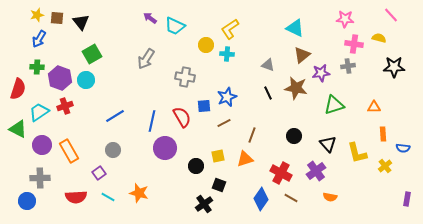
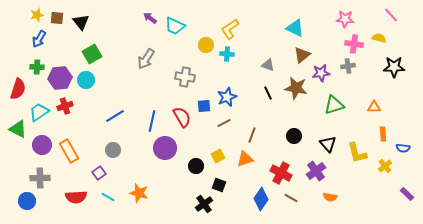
purple hexagon at (60, 78): rotated 25 degrees counterclockwise
yellow square at (218, 156): rotated 16 degrees counterclockwise
purple rectangle at (407, 199): moved 5 px up; rotated 56 degrees counterclockwise
